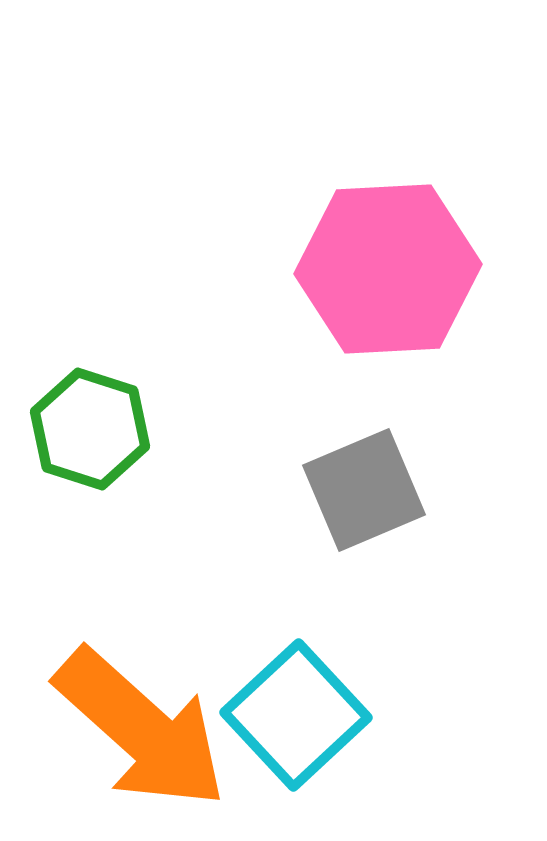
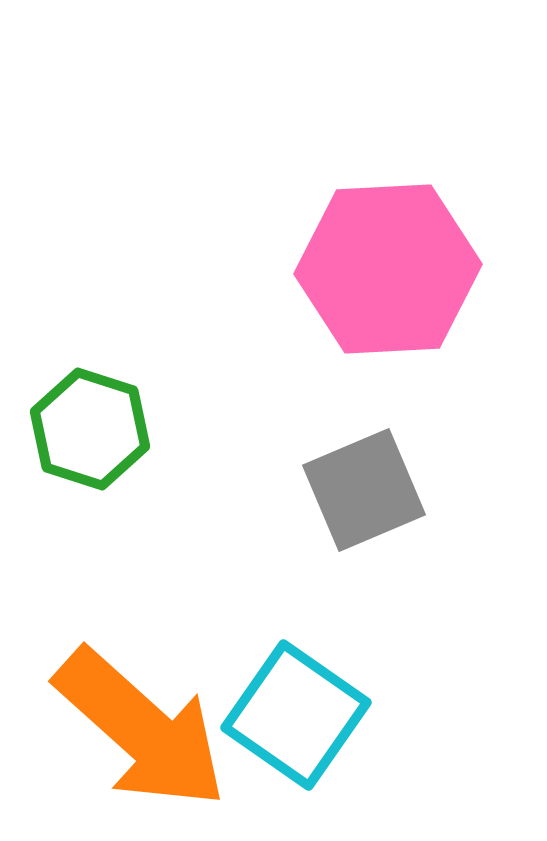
cyan square: rotated 12 degrees counterclockwise
